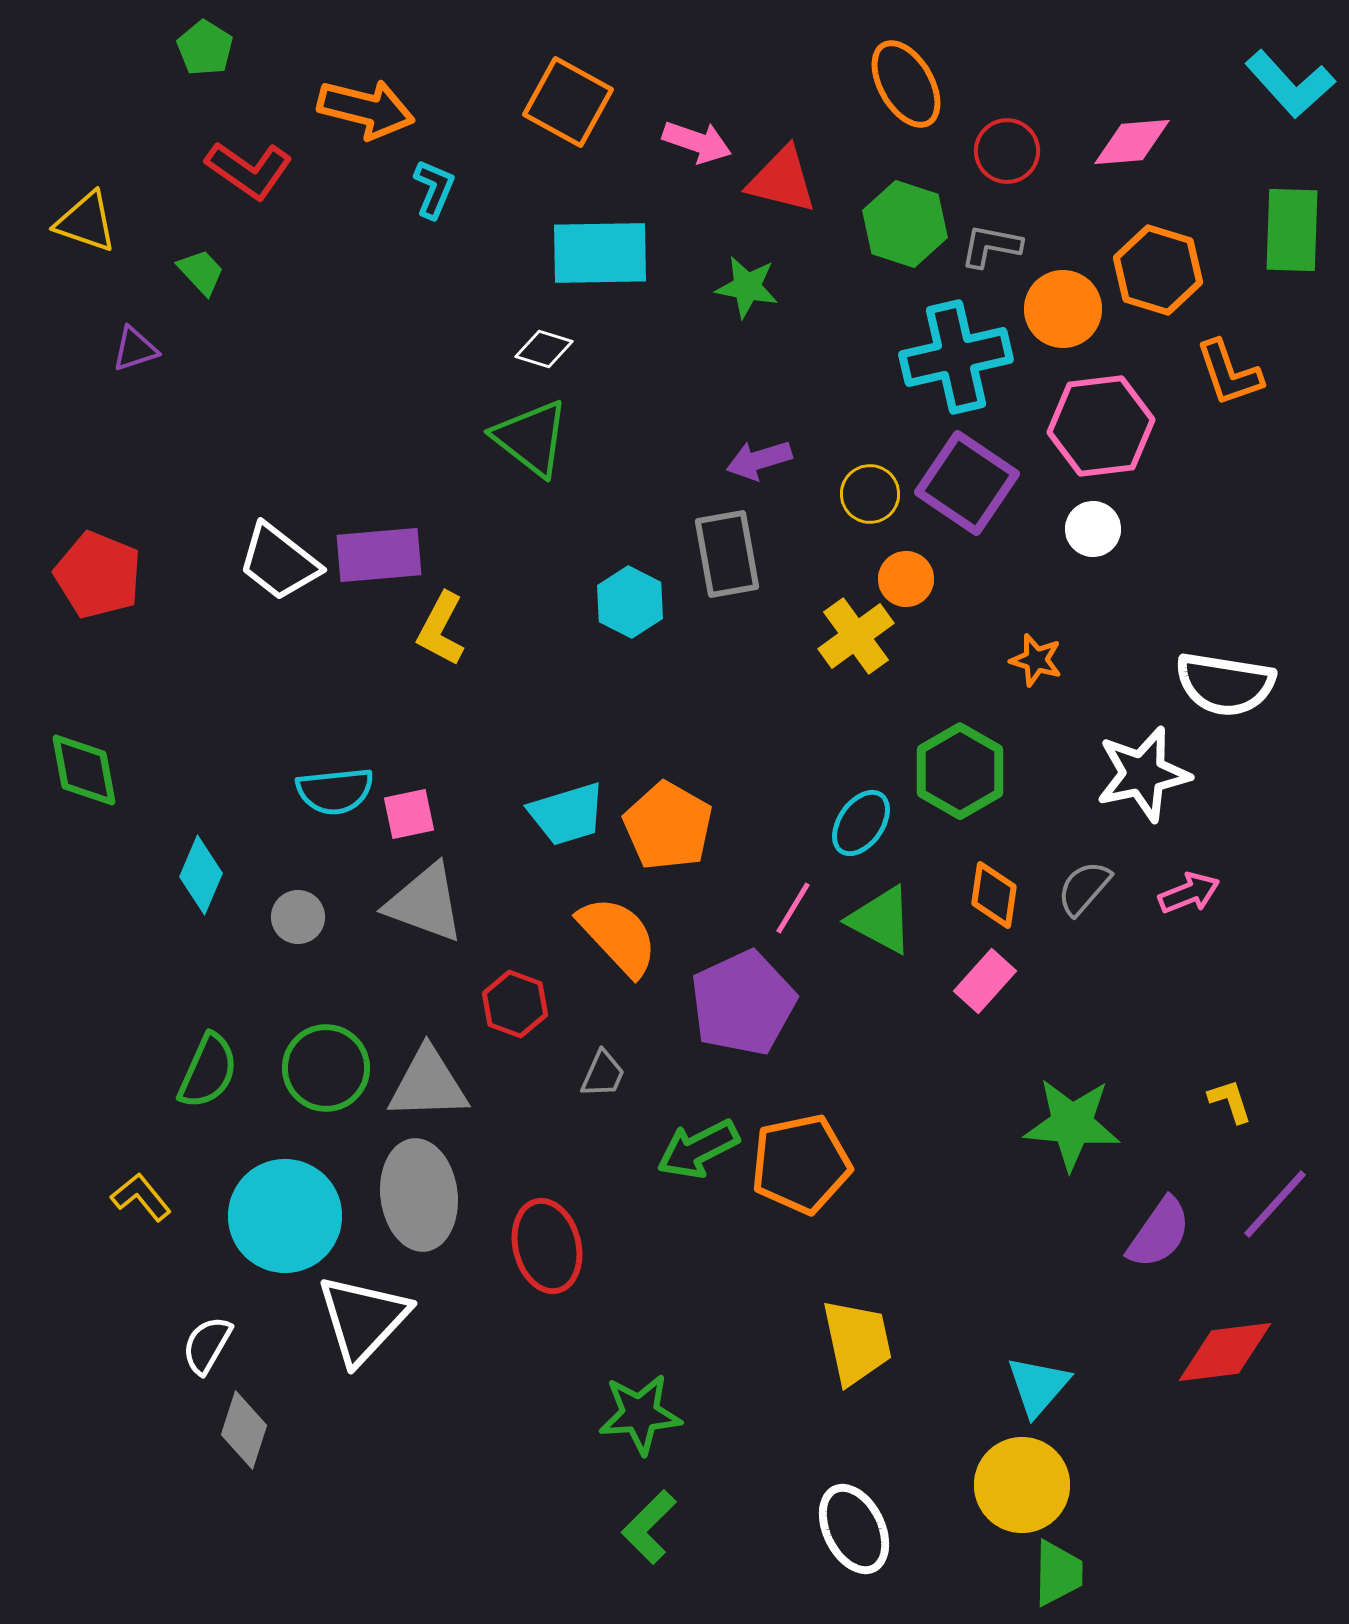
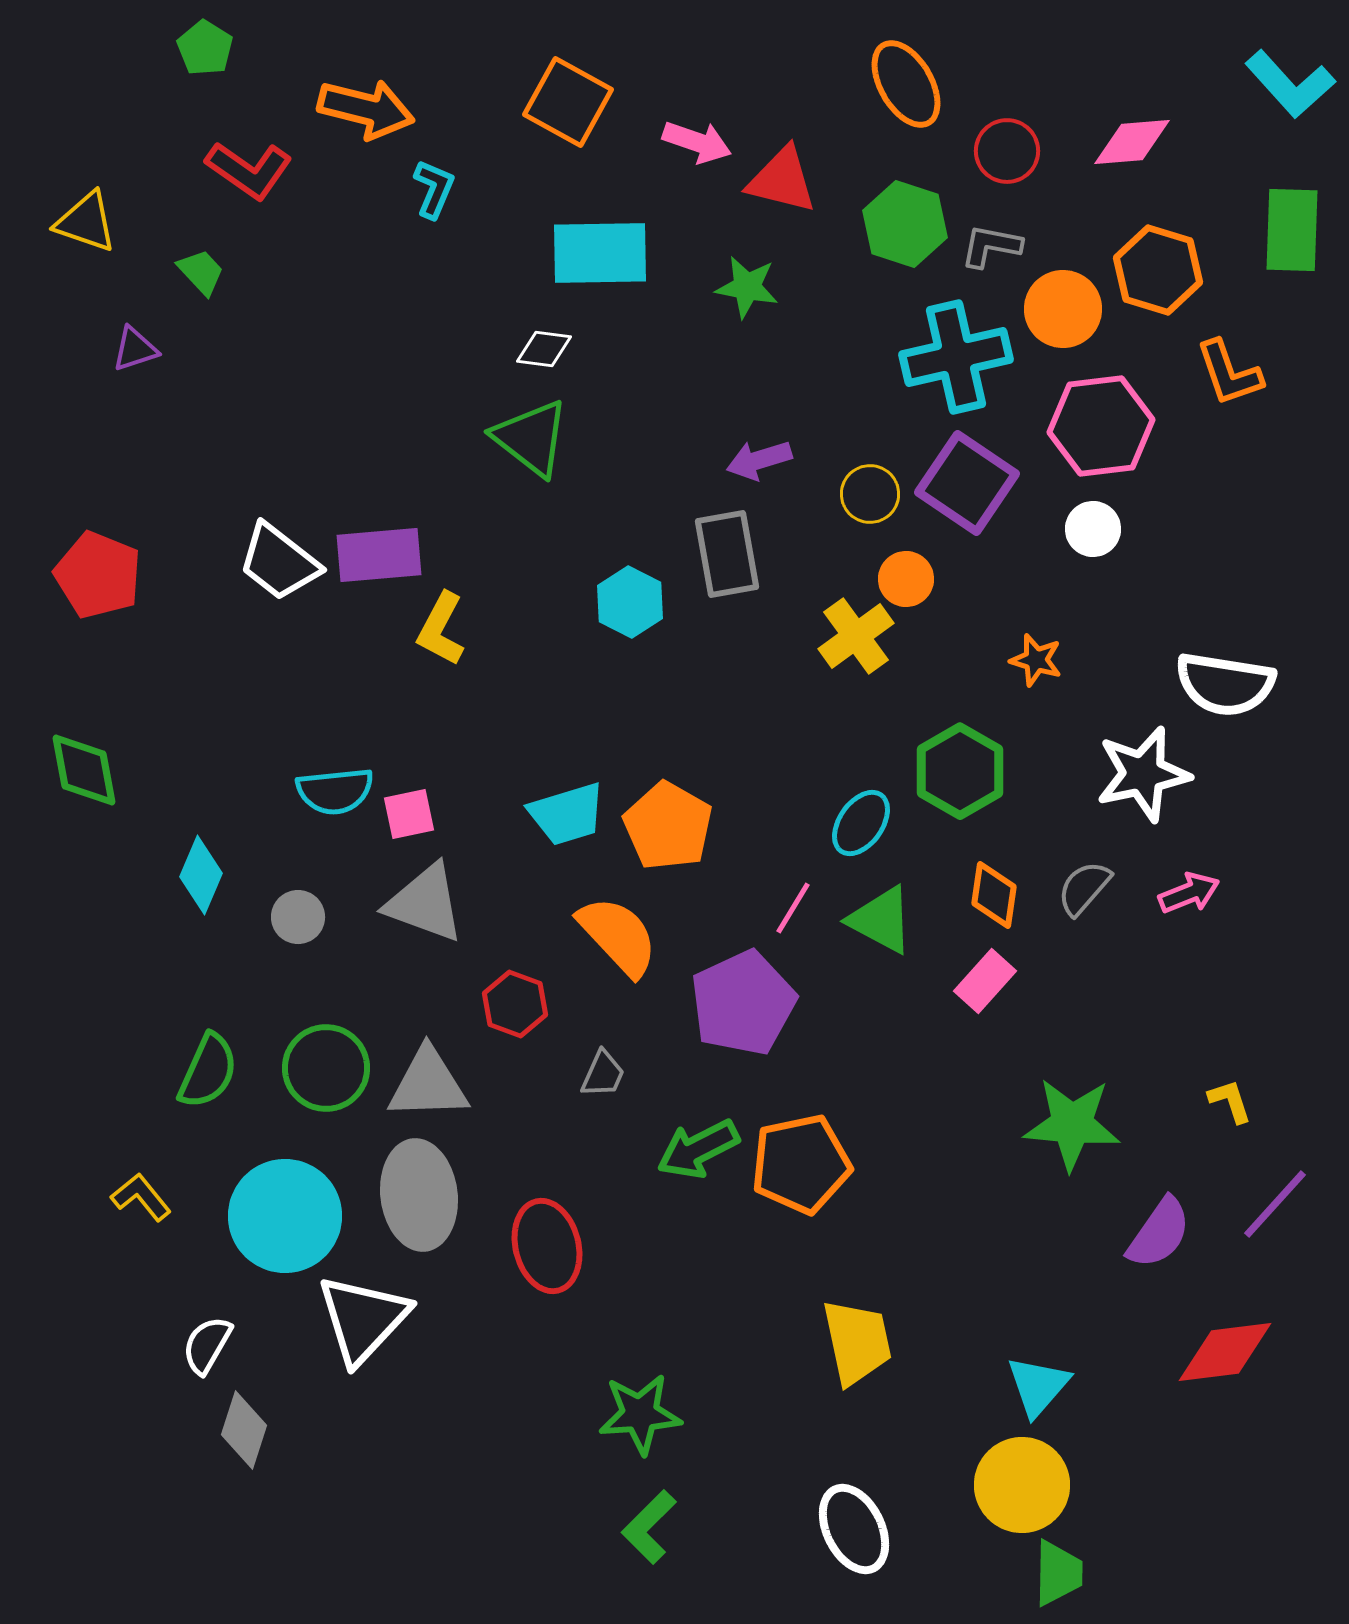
white diamond at (544, 349): rotated 10 degrees counterclockwise
